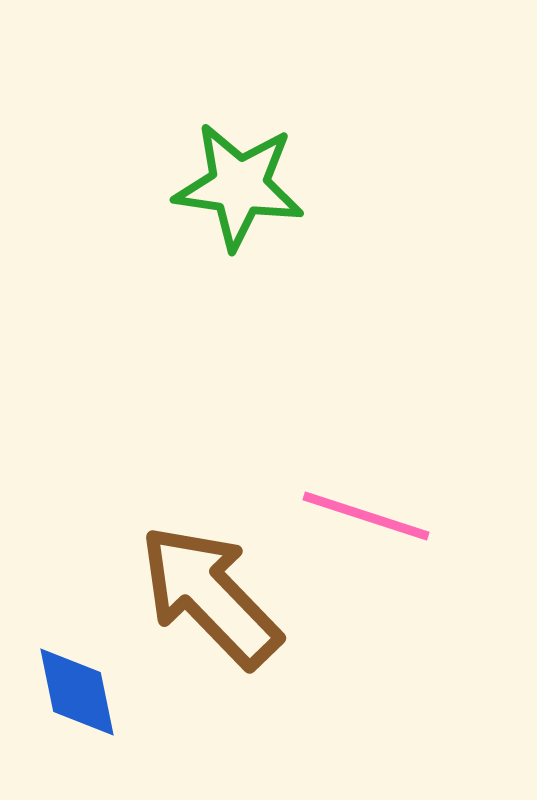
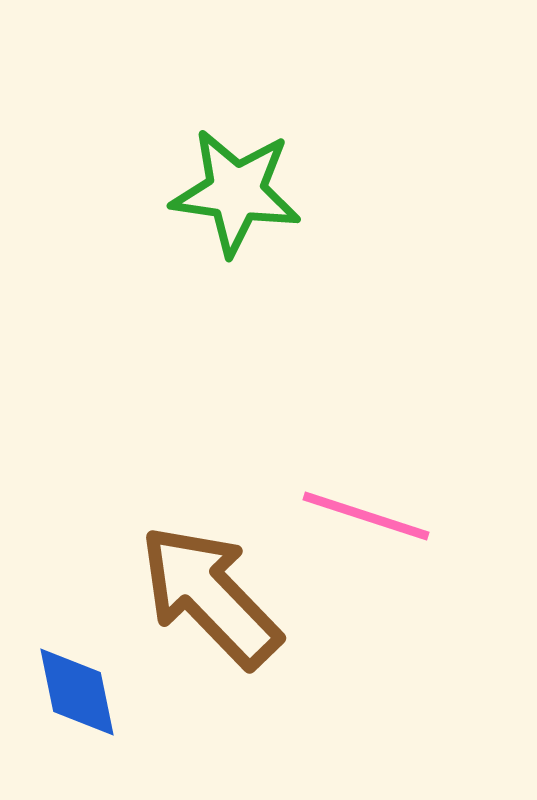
green star: moved 3 px left, 6 px down
